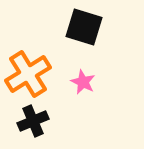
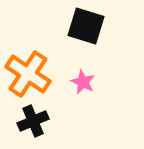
black square: moved 2 px right, 1 px up
orange cross: rotated 24 degrees counterclockwise
